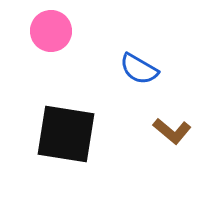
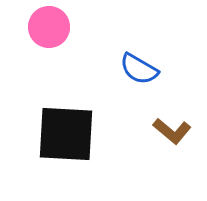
pink circle: moved 2 px left, 4 px up
black square: rotated 6 degrees counterclockwise
